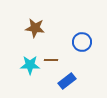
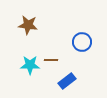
brown star: moved 7 px left, 3 px up
